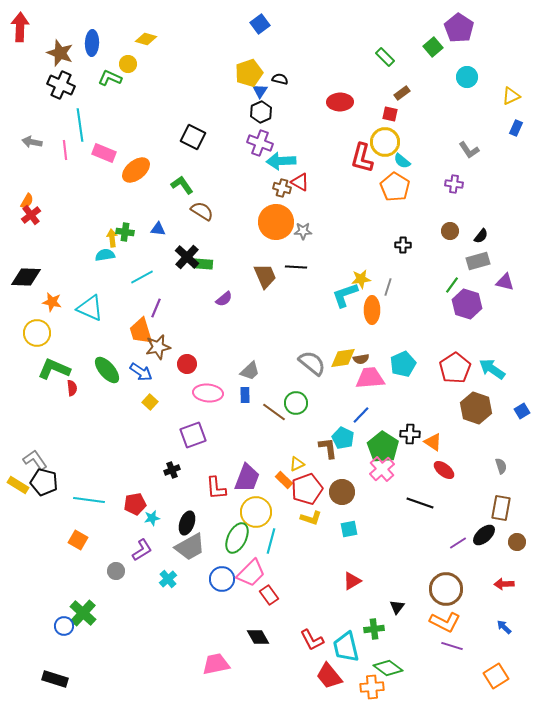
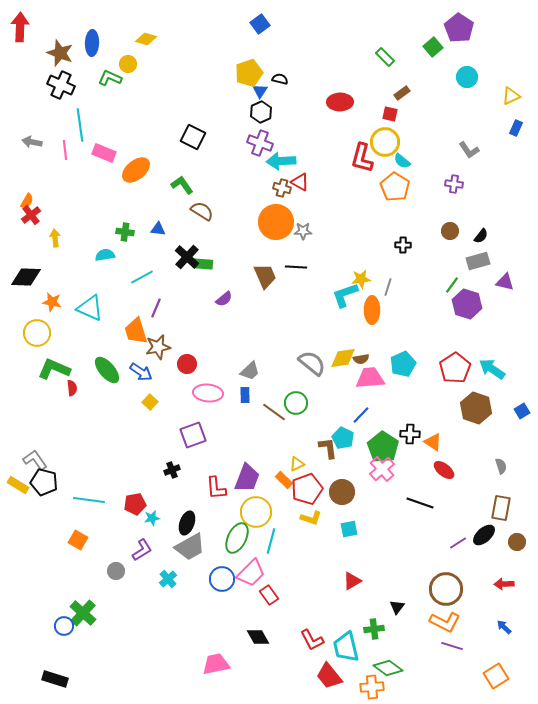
yellow arrow at (112, 238): moved 57 px left
orange trapezoid at (141, 331): moved 5 px left
